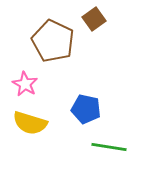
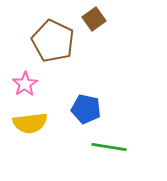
pink star: rotated 10 degrees clockwise
yellow semicircle: rotated 24 degrees counterclockwise
